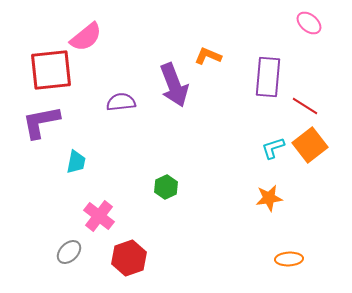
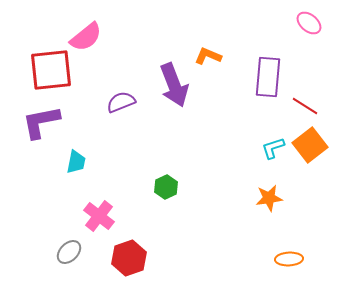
purple semicircle: rotated 16 degrees counterclockwise
